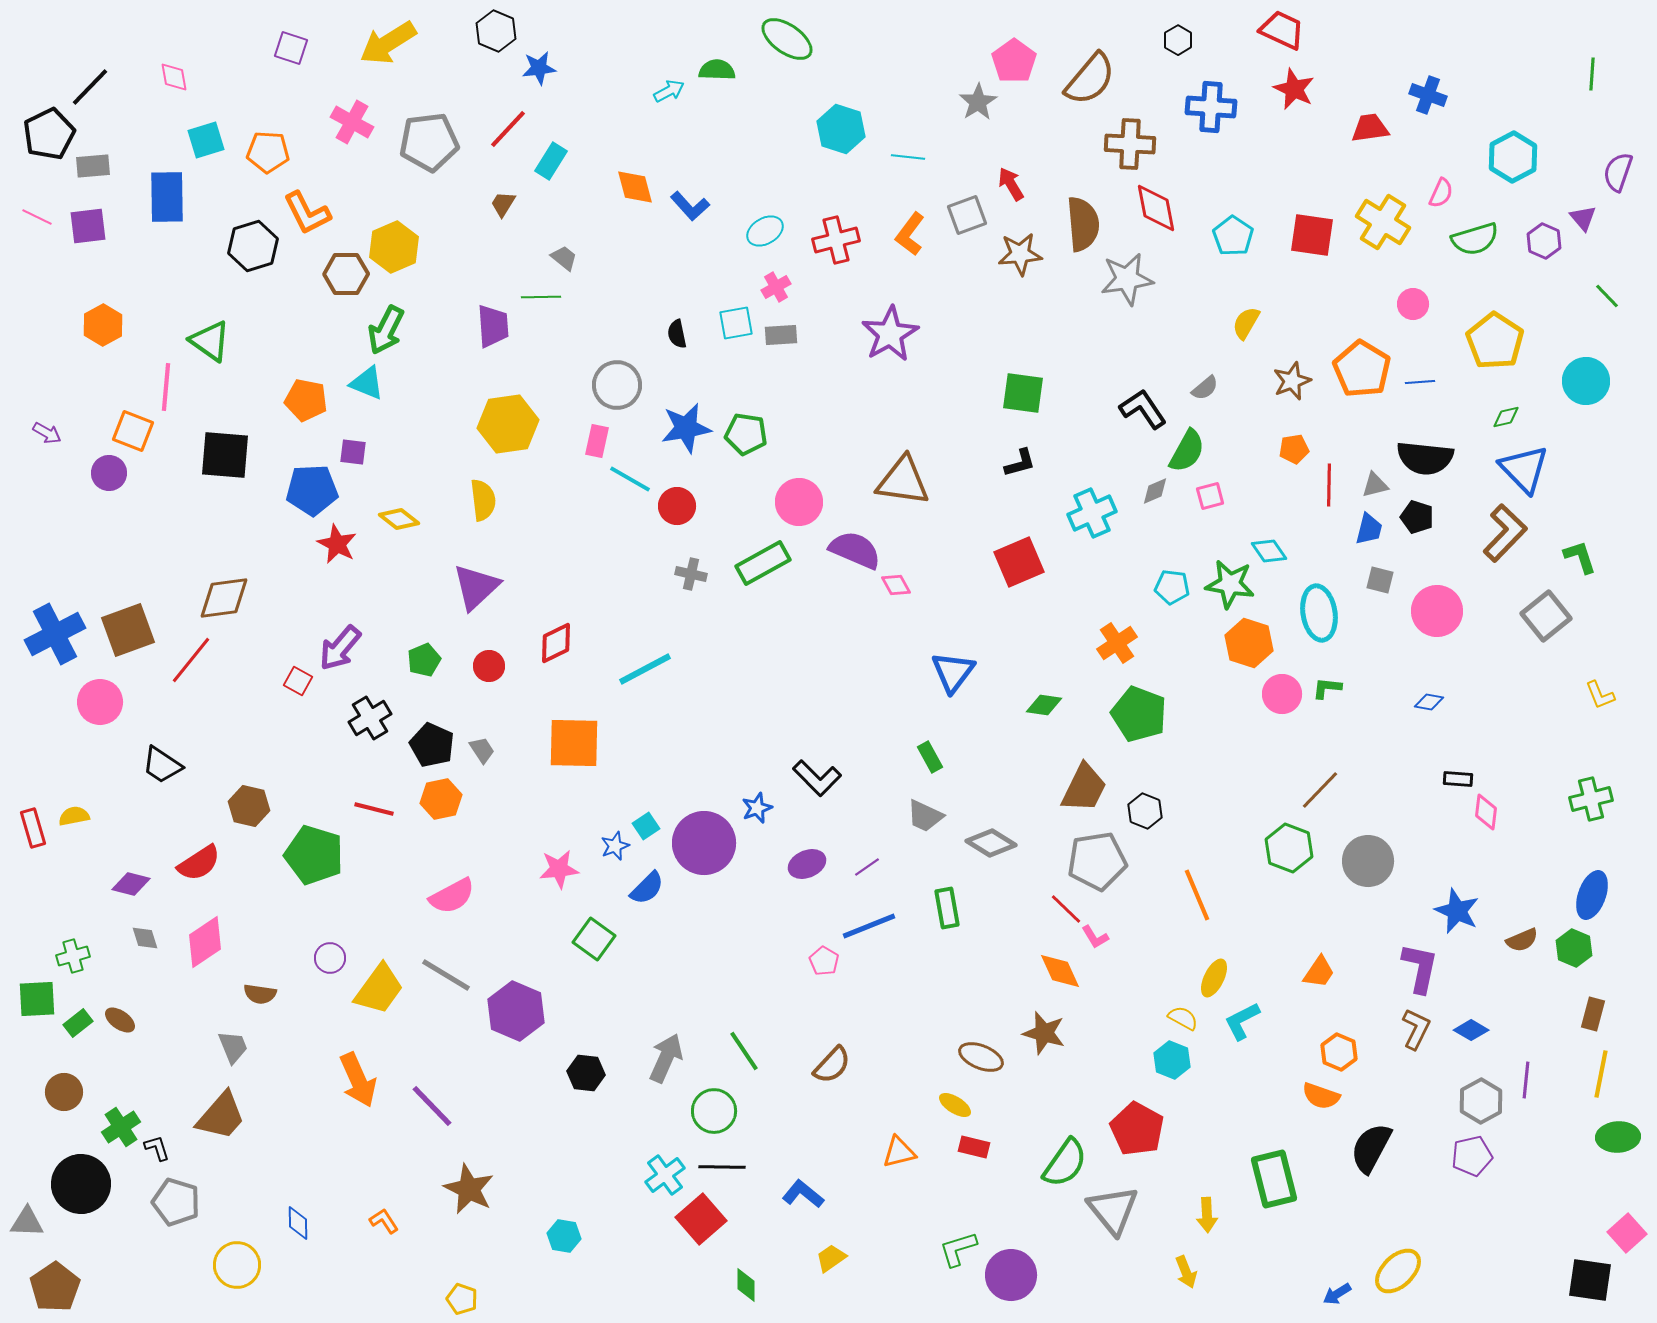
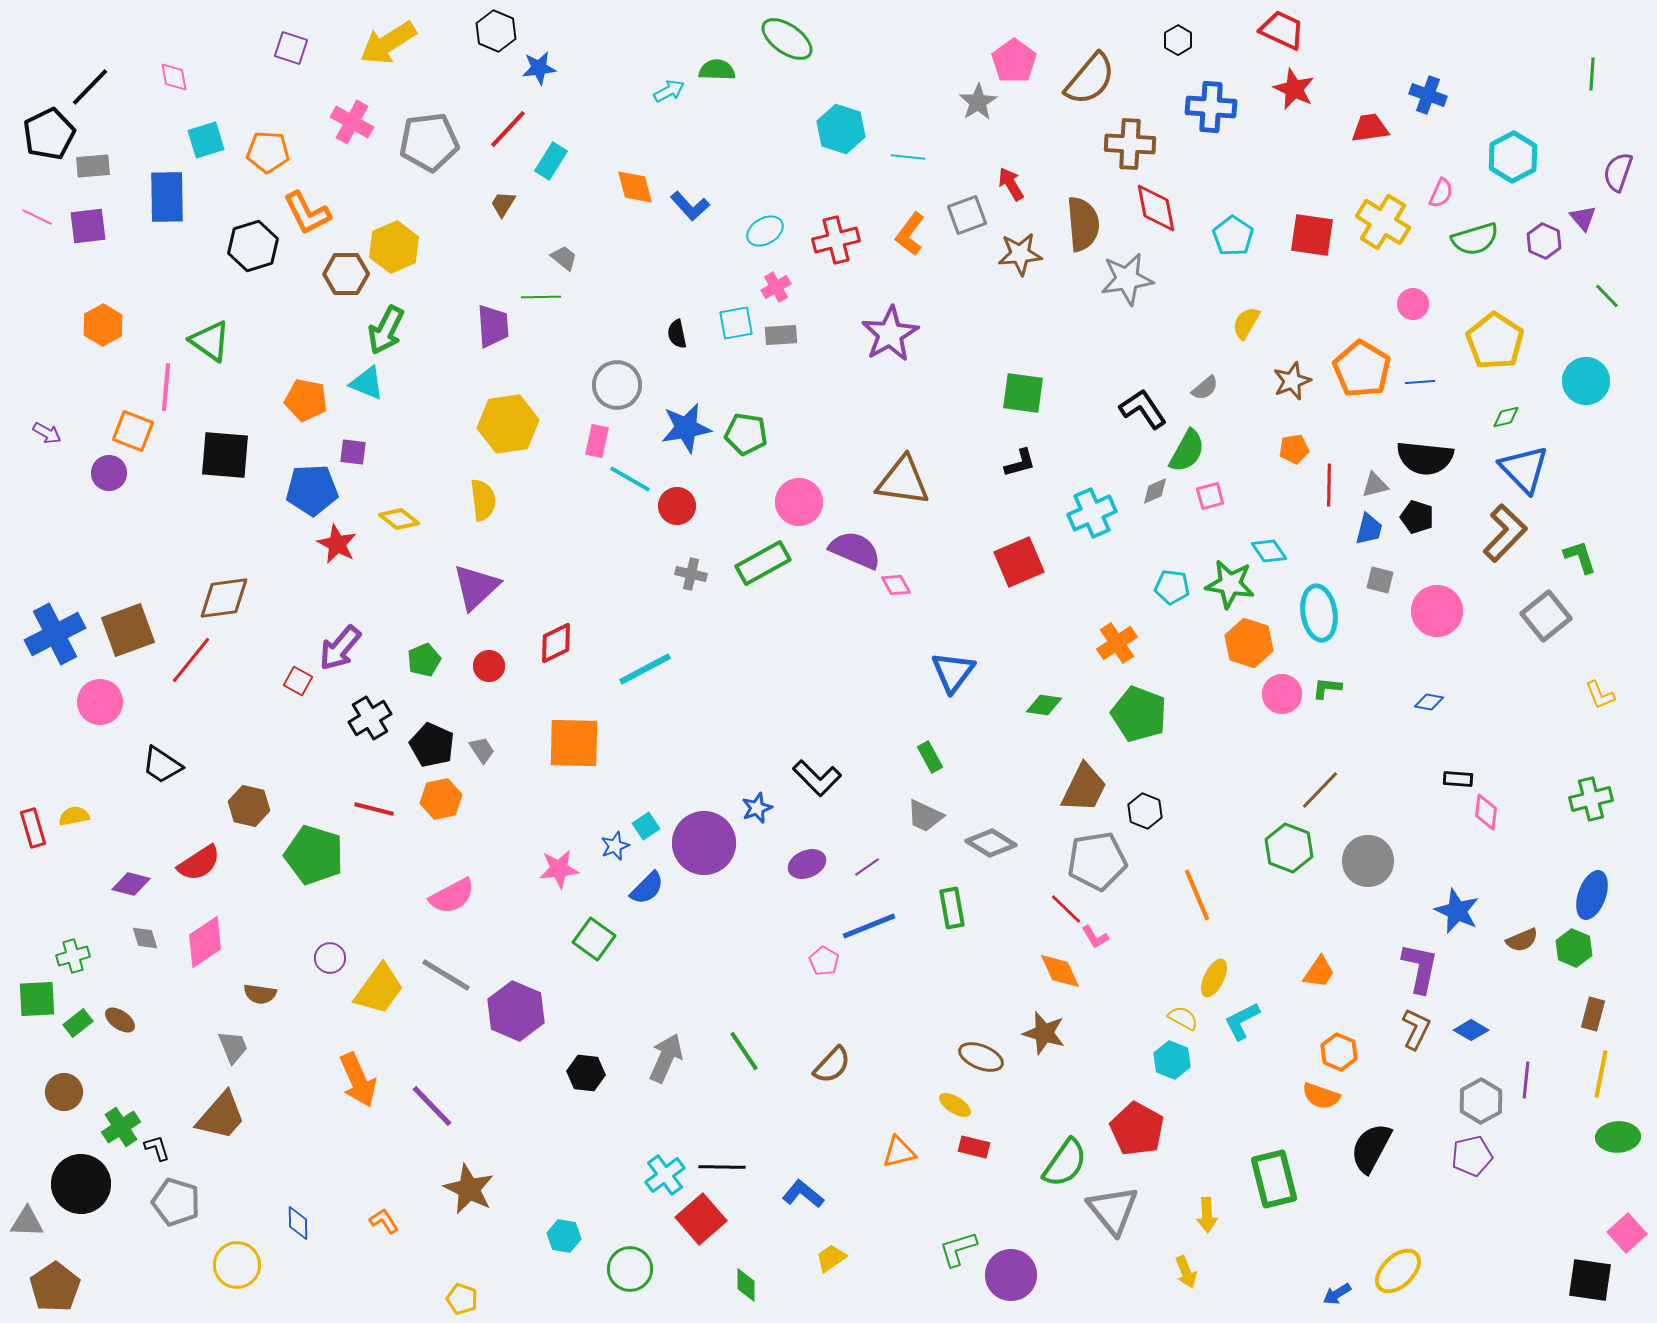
green rectangle at (947, 908): moved 5 px right
green circle at (714, 1111): moved 84 px left, 158 px down
